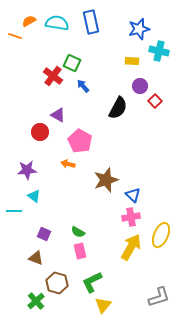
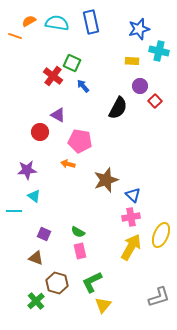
pink pentagon: rotated 20 degrees counterclockwise
